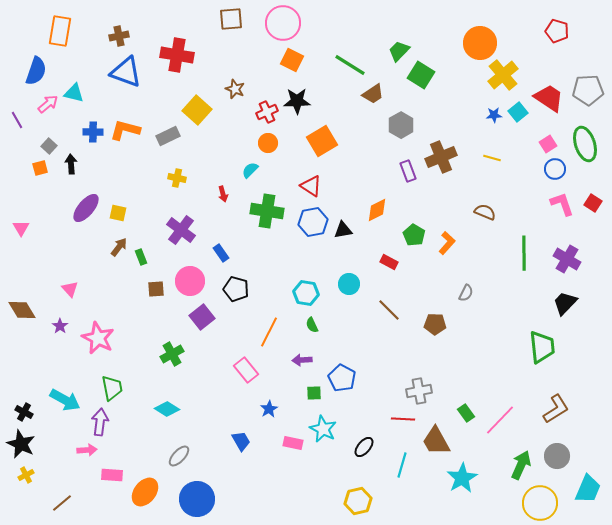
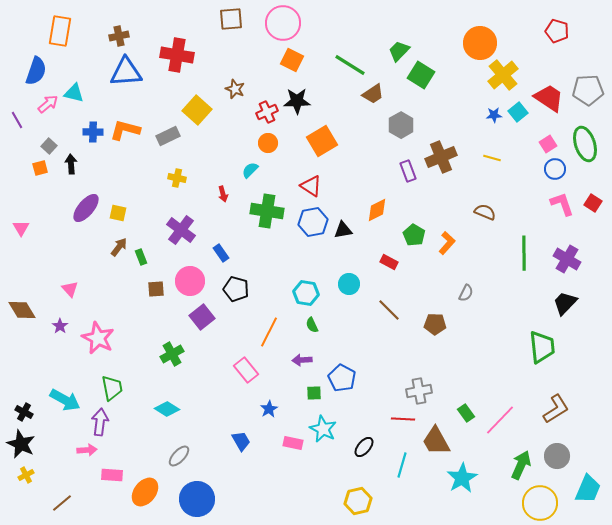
blue triangle at (126, 72): rotated 24 degrees counterclockwise
